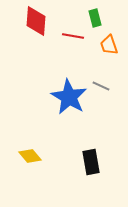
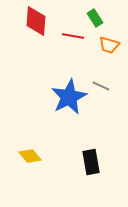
green rectangle: rotated 18 degrees counterclockwise
orange trapezoid: rotated 55 degrees counterclockwise
blue star: rotated 15 degrees clockwise
